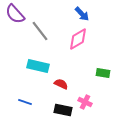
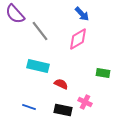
blue line: moved 4 px right, 5 px down
